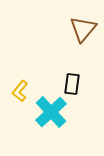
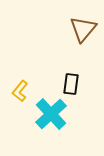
black rectangle: moved 1 px left
cyan cross: moved 2 px down
